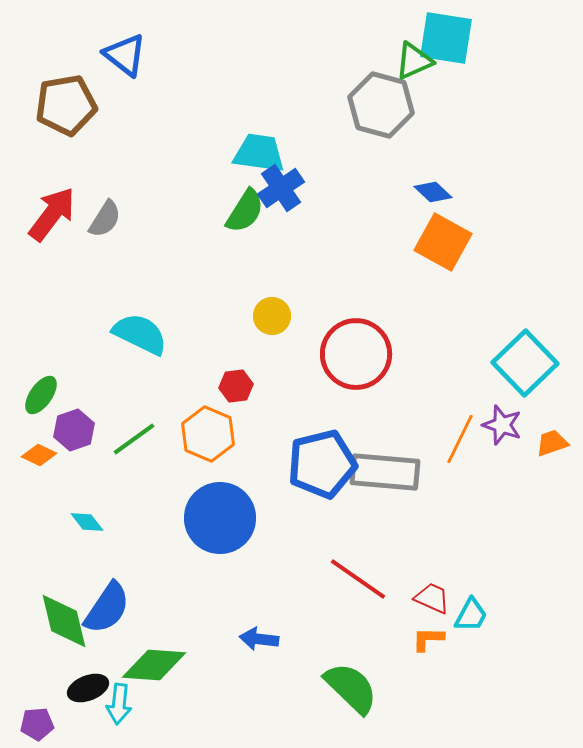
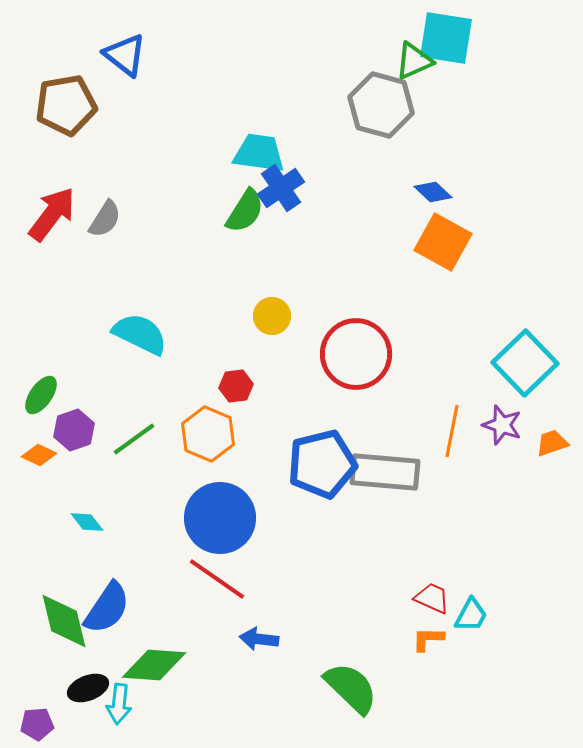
orange line at (460, 439): moved 8 px left, 8 px up; rotated 15 degrees counterclockwise
red line at (358, 579): moved 141 px left
